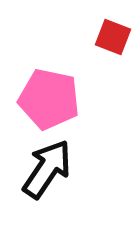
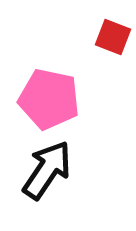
black arrow: moved 1 px down
